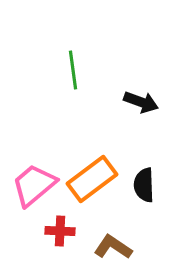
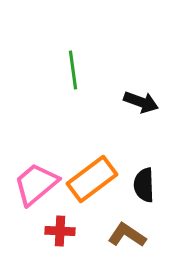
pink trapezoid: moved 2 px right, 1 px up
brown L-shape: moved 14 px right, 12 px up
